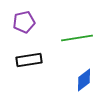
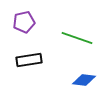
green line: rotated 28 degrees clockwise
blue diamond: rotated 45 degrees clockwise
